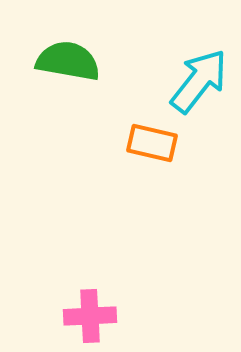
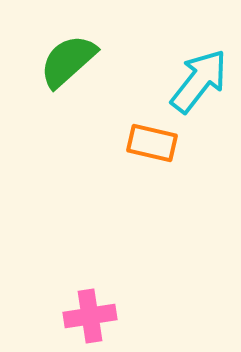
green semicircle: rotated 52 degrees counterclockwise
pink cross: rotated 6 degrees counterclockwise
